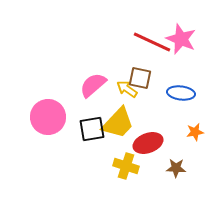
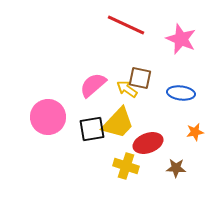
red line: moved 26 px left, 17 px up
